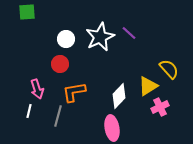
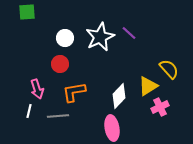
white circle: moved 1 px left, 1 px up
gray line: rotated 70 degrees clockwise
